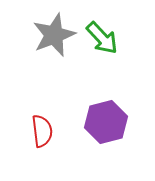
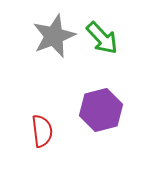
gray star: moved 1 px down
purple hexagon: moved 5 px left, 12 px up
